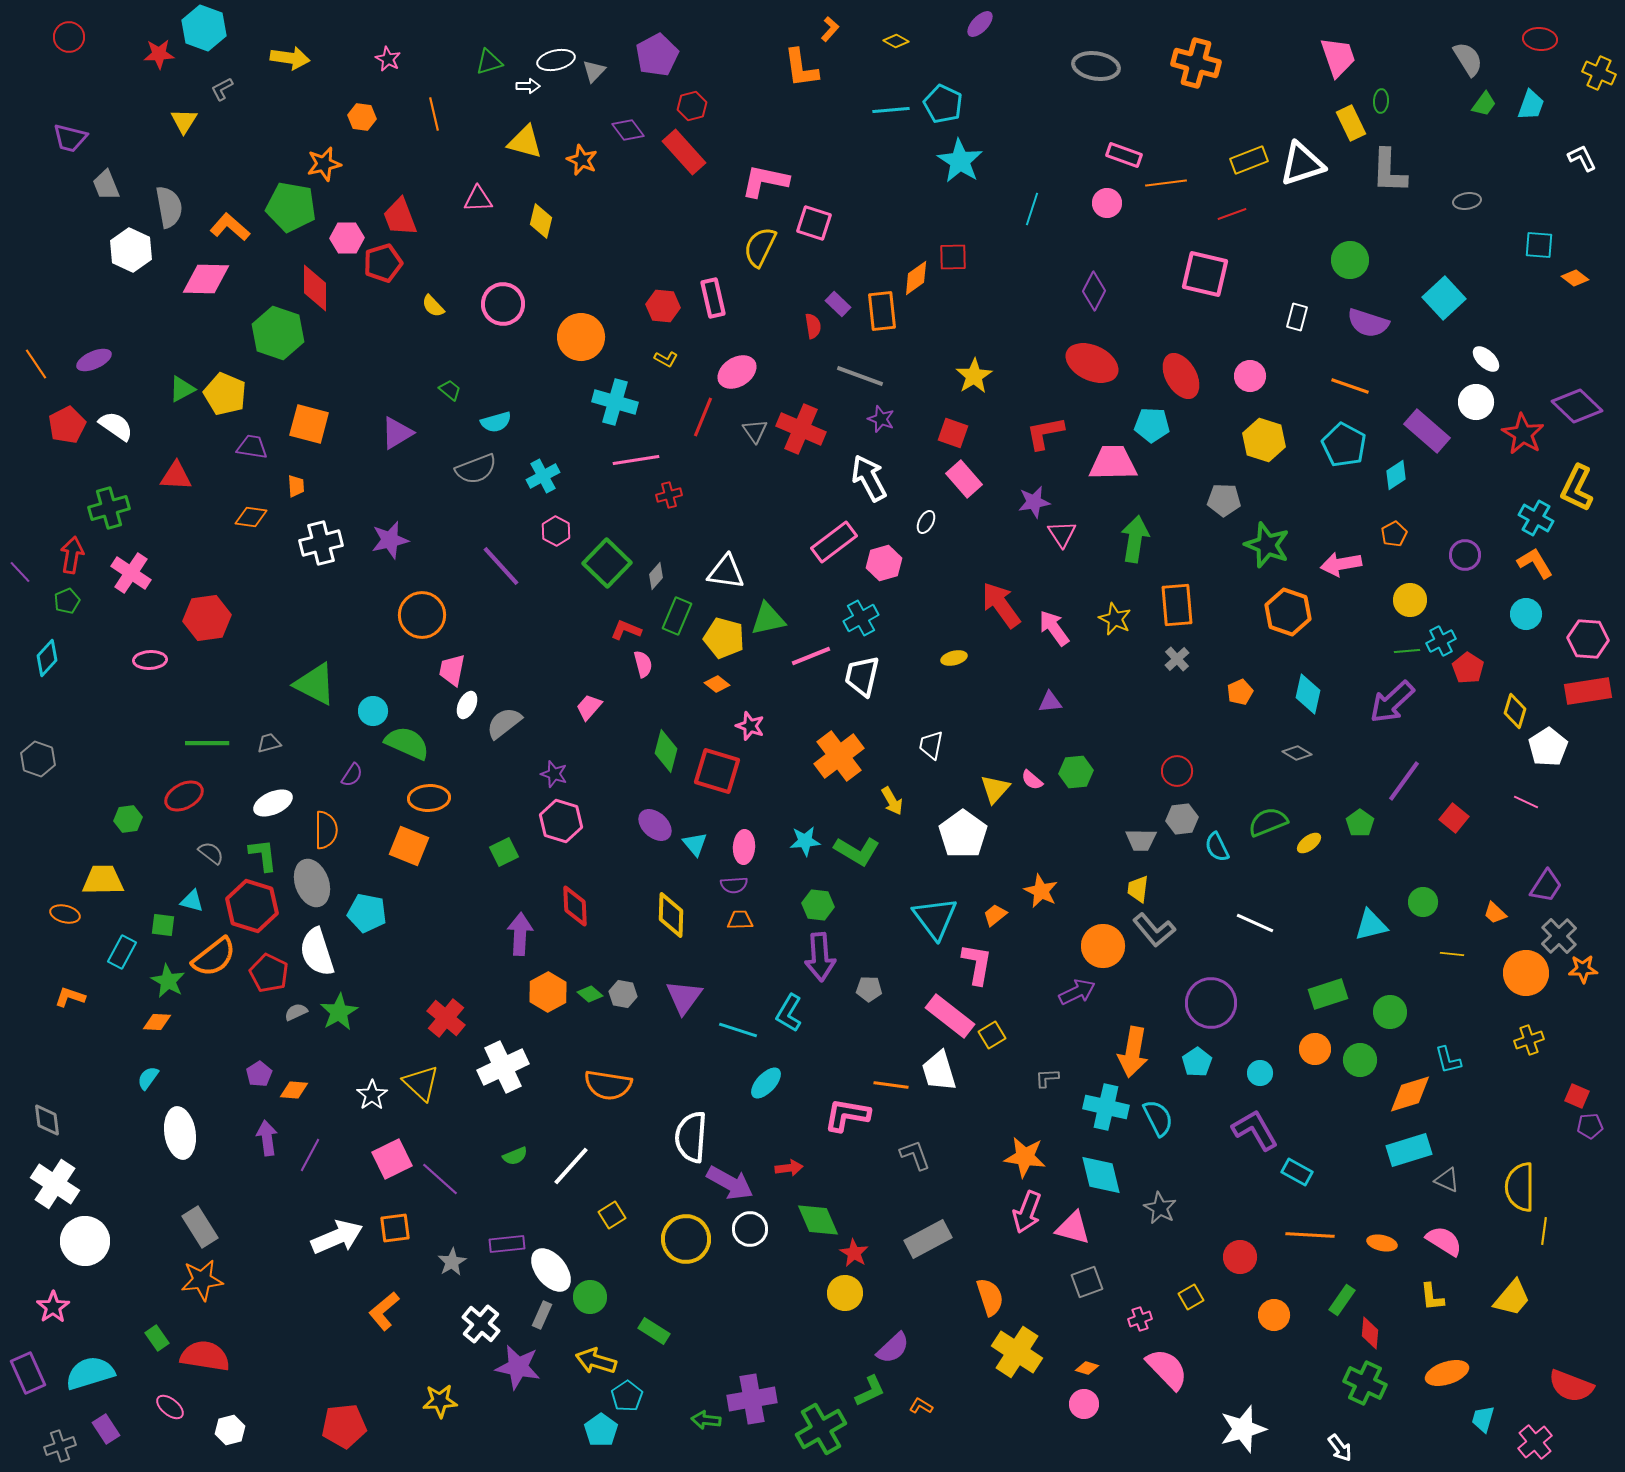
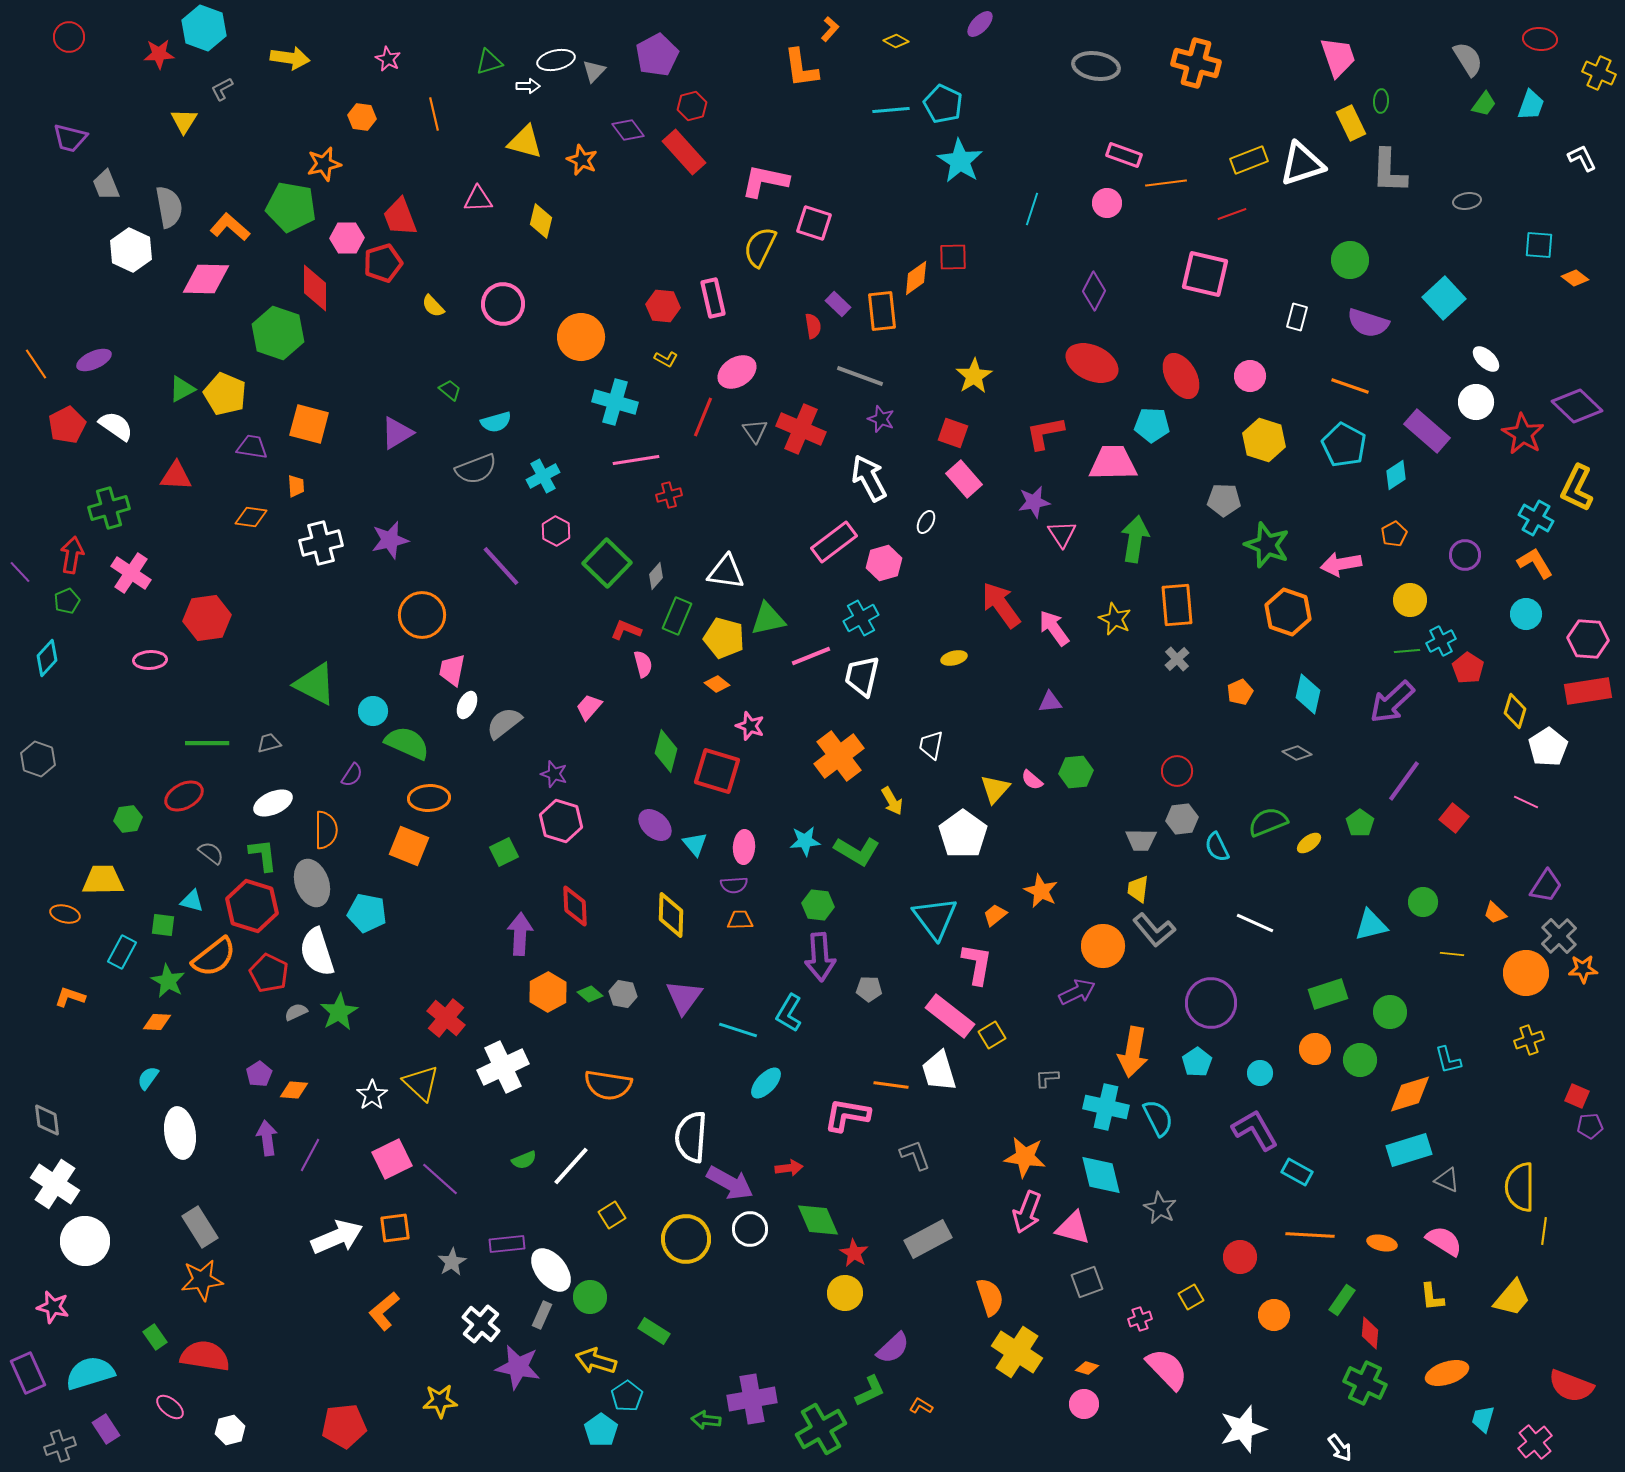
green semicircle at (515, 1156): moved 9 px right, 4 px down
pink star at (53, 1307): rotated 24 degrees counterclockwise
green rectangle at (157, 1338): moved 2 px left, 1 px up
